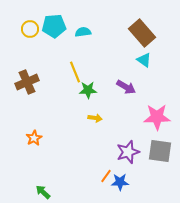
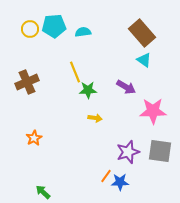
pink star: moved 4 px left, 6 px up
